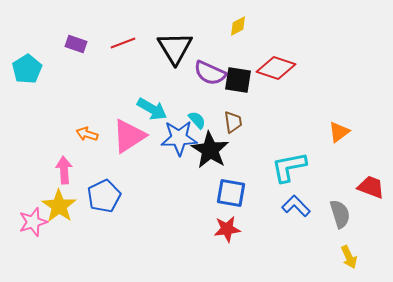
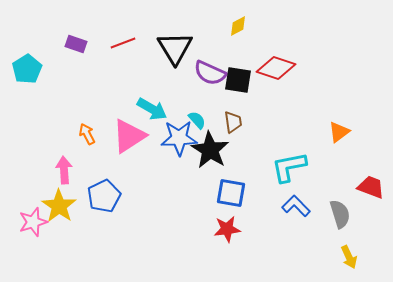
orange arrow: rotated 45 degrees clockwise
